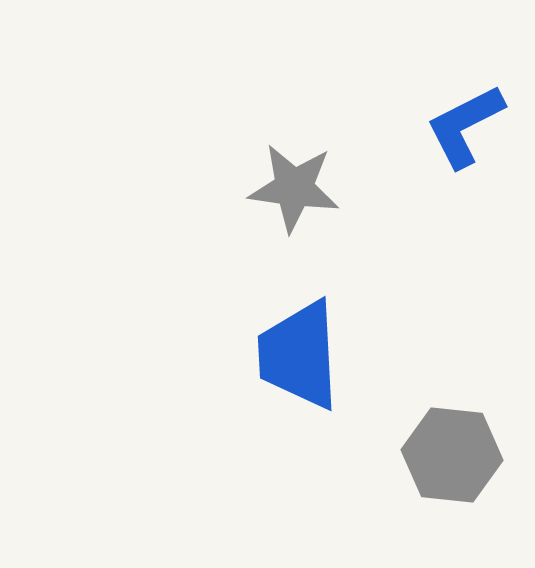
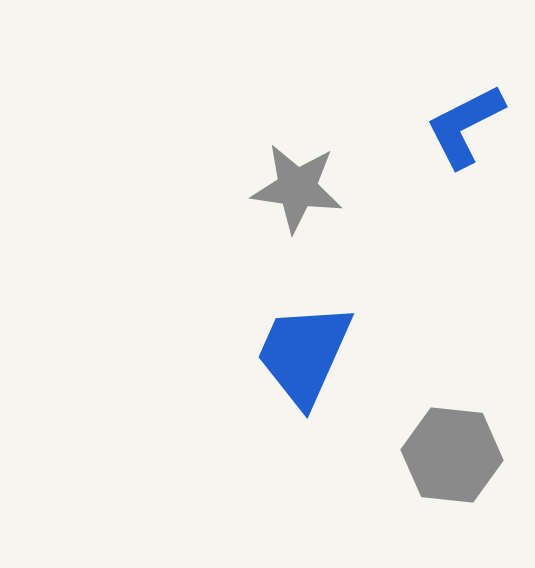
gray star: moved 3 px right
blue trapezoid: moved 5 px right, 1 px up; rotated 27 degrees clockwise
